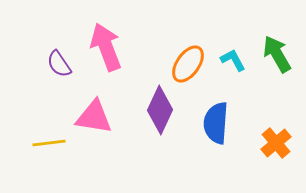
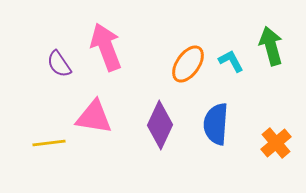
green arrow: moved 6 px left, 8 px up; rotated 15 degrees clockwise
cyan L-shape: moved 2 px left, 1 px down
purple diamond: moved 15 px down
blue semicircle: moved 1 px down
